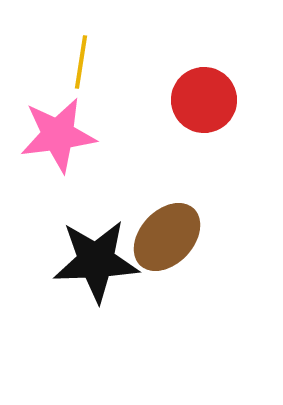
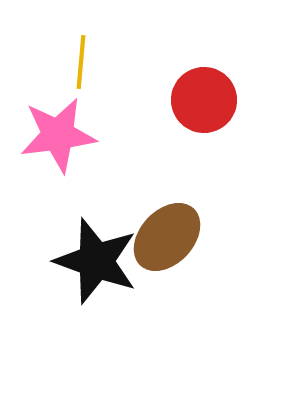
yellow line: rotated 4 degrees counterclockwise
black star: rotated 22 degrees clockwise
